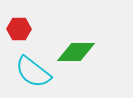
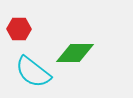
green diamond: moved 1 px left, 1 px down
